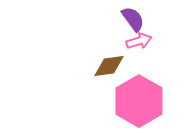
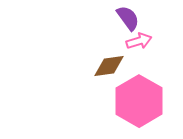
purple semicircle: moved 5 px left, 1 px up
